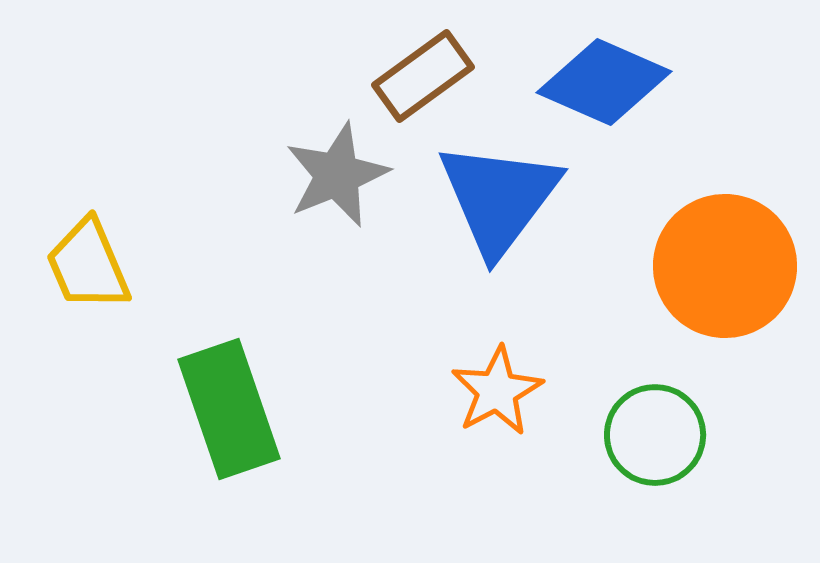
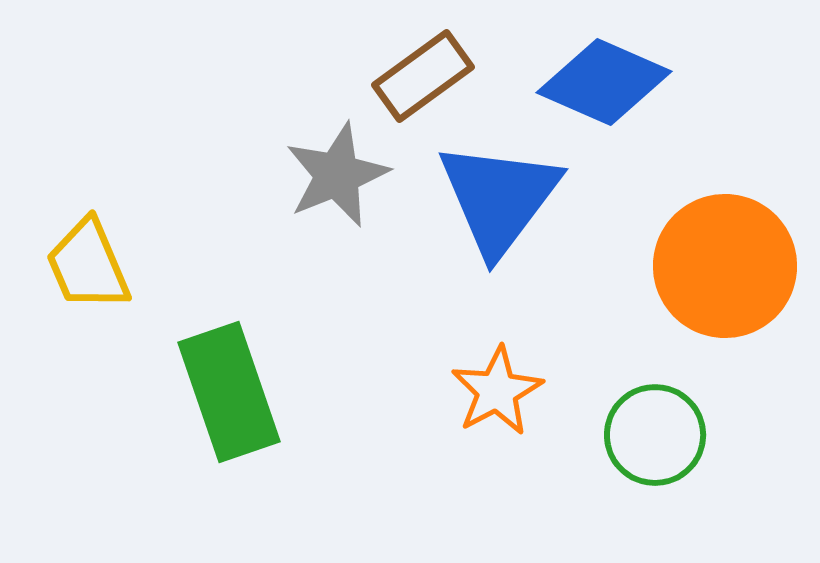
green rectangle: moved 17 px up
